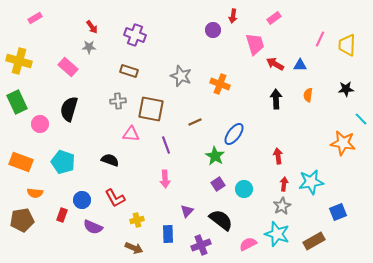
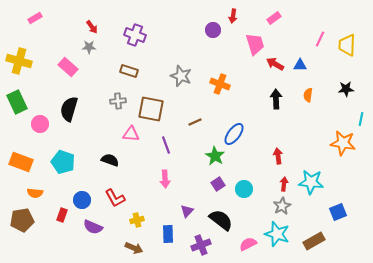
cyan line at (361, 119): rotated 56 degrees clockwise
cyan star at (311, 182): rotated 15 degrees clockwise
